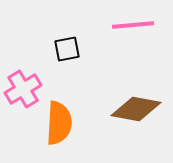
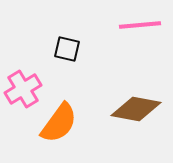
pink line: moved 7 px right
black square: rotated 24 degrees clockwise
orange semicircle: rotated 33 degrees clockwise
